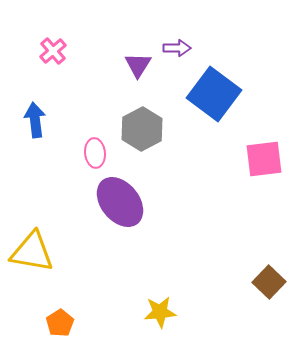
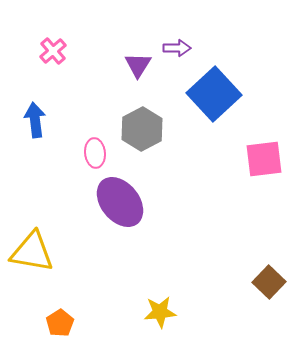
blue square: rotated 10 degrees clockwise
